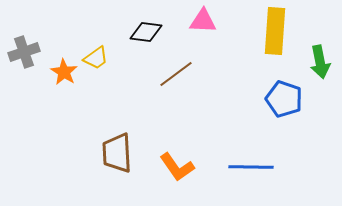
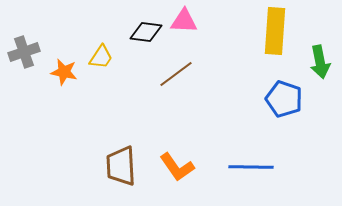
pink triangle: moved 19 px left
yellow trapezoid: moved 5 px right, 1 px up; rotated 20 degrees counterclockwise
orange star: rotated 20 degrees counterclockwise
brown trapezoid: moved 4 px right, 13 px down
